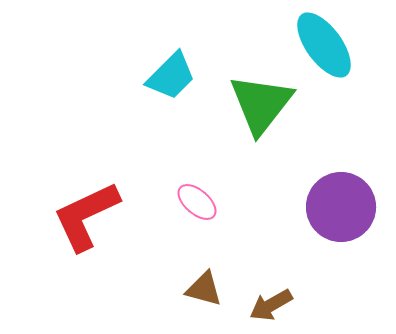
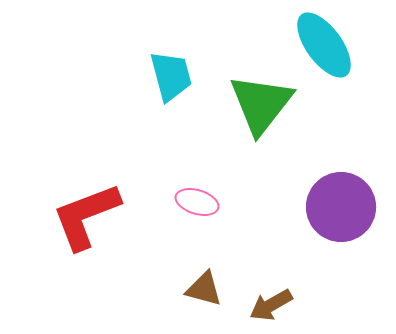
cyan trapezoid: rotated 60 degrees counterclockwise
pink ellipse: rotated 24 degrees counterclockwise
red L-shape: rotated 4 degrees clockwise
